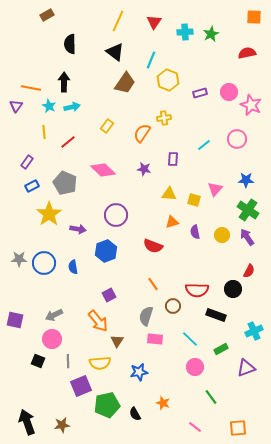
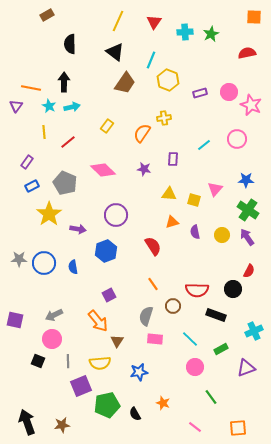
red semicircle at (153, 246): rotated 144 degrees counterclockwise
